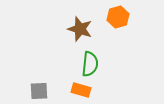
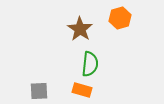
orange hexagon: moved 2 px right, 1 px down
brown star: rotated 15 degrees clockwise
orange rectangle: moved 1 px right
